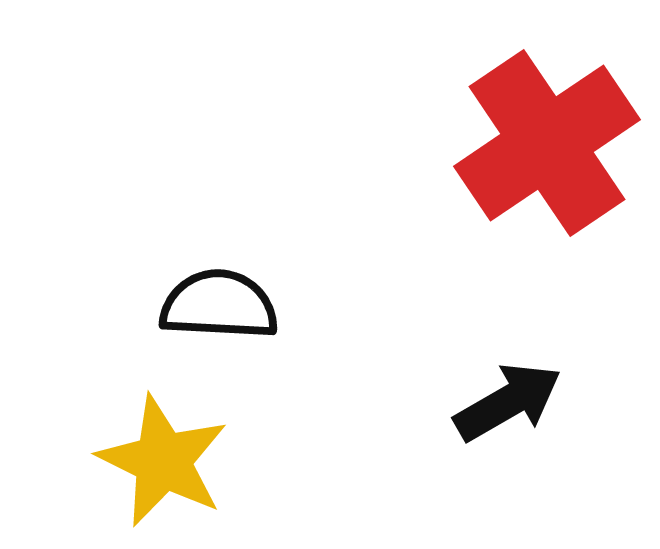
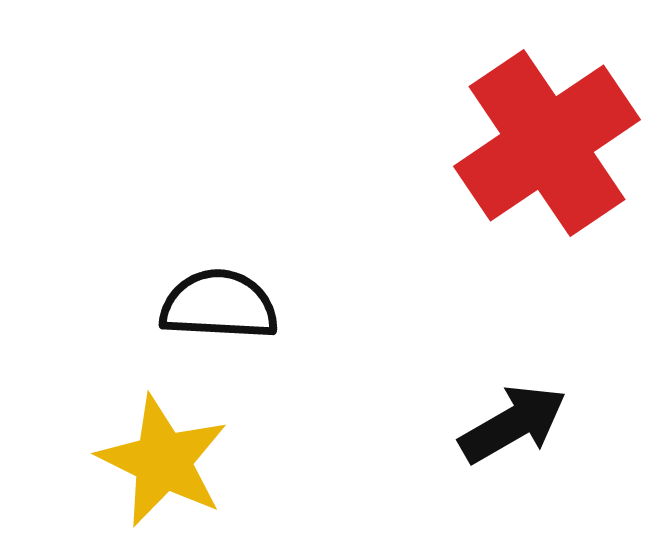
black arrow: moved 5 px right, 22 px down
